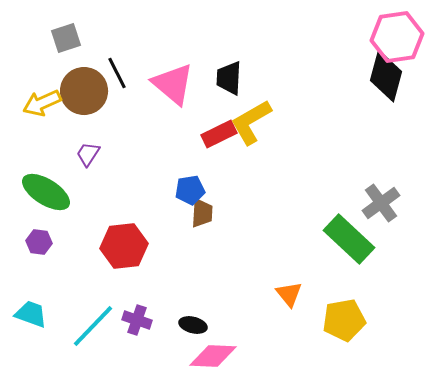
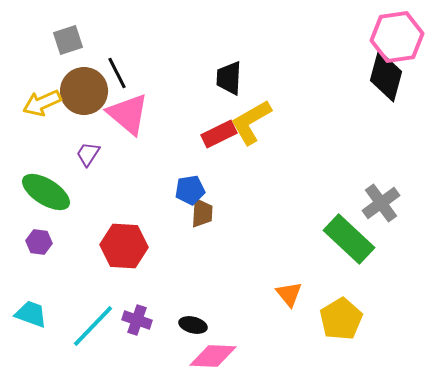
gray square: moved 2 px right, 2 px down
pink triangle: moved 45 px left, 30 px down
red hexagon: rotated 9 degrees clockwise
yellow pentagon: moved 3 px left, 1 px up; rotated 21 degrees counterclockwise
